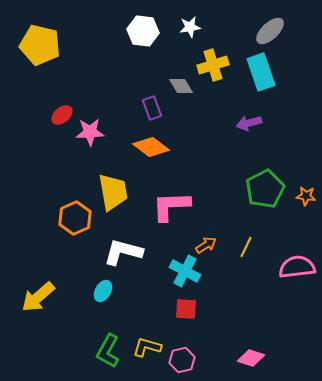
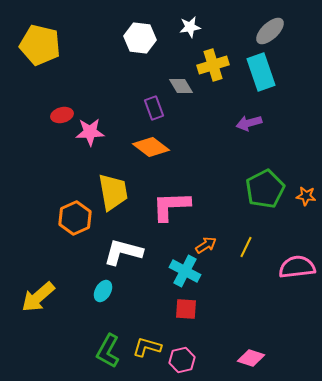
white hexagon: moved 3 px left, 7 px down
purple rectangle: moved 2 px right
red ellipse: rotated 25 degrees clockwise
